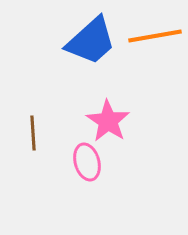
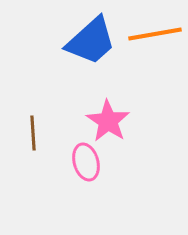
orange line: moved 2 px up
pink ellipse: moved 1 px left
